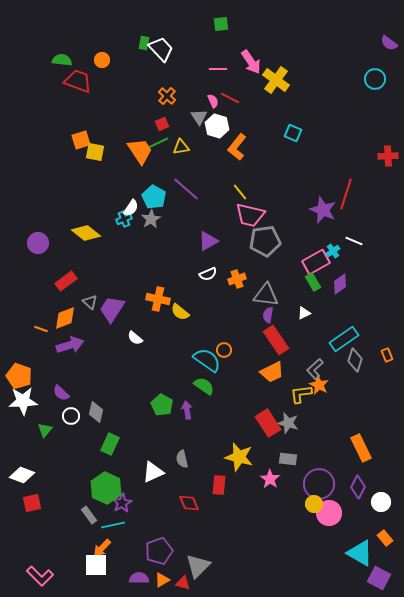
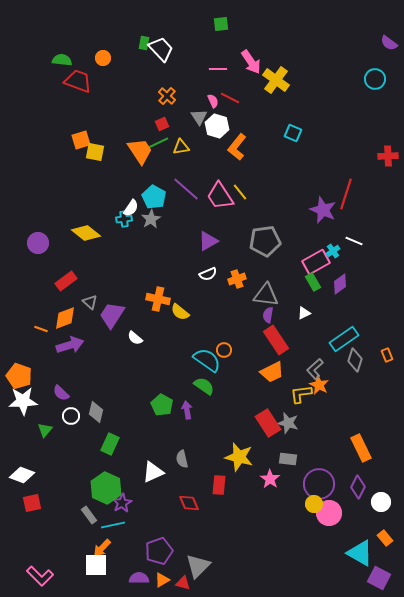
orange circle at (102, 60): moved 1 px right, 2 px up
pink trapezoid at (250, 215): moved 30 px left, 19 px up; rotated 44 degrees clockwise
cyan cross at (124, 219): rotated 14 degrees clockwise
purple trapezoid at (112, 309): moved 6 px down
